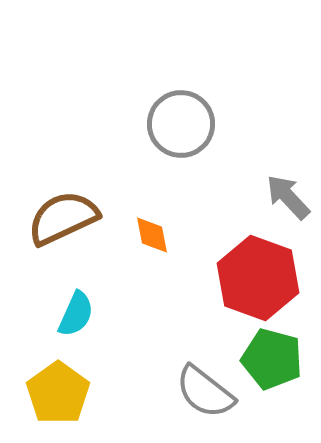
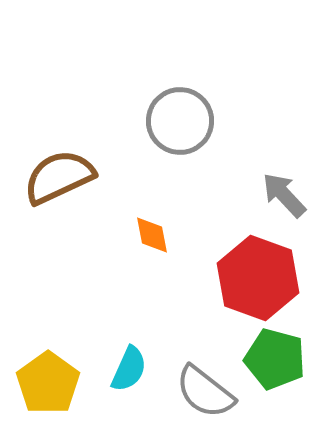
gray circle: moved 1 px left, 3 px up
gray arrow: moved 4 px left, 2 px up
brown semicircle: moved 4 px left, 41 px up
cyan semicircle: moved 53 px right, 55 px down
green pentagon: moved 3 px right
yellow pentagon: moved 10 px left, 10 px up
